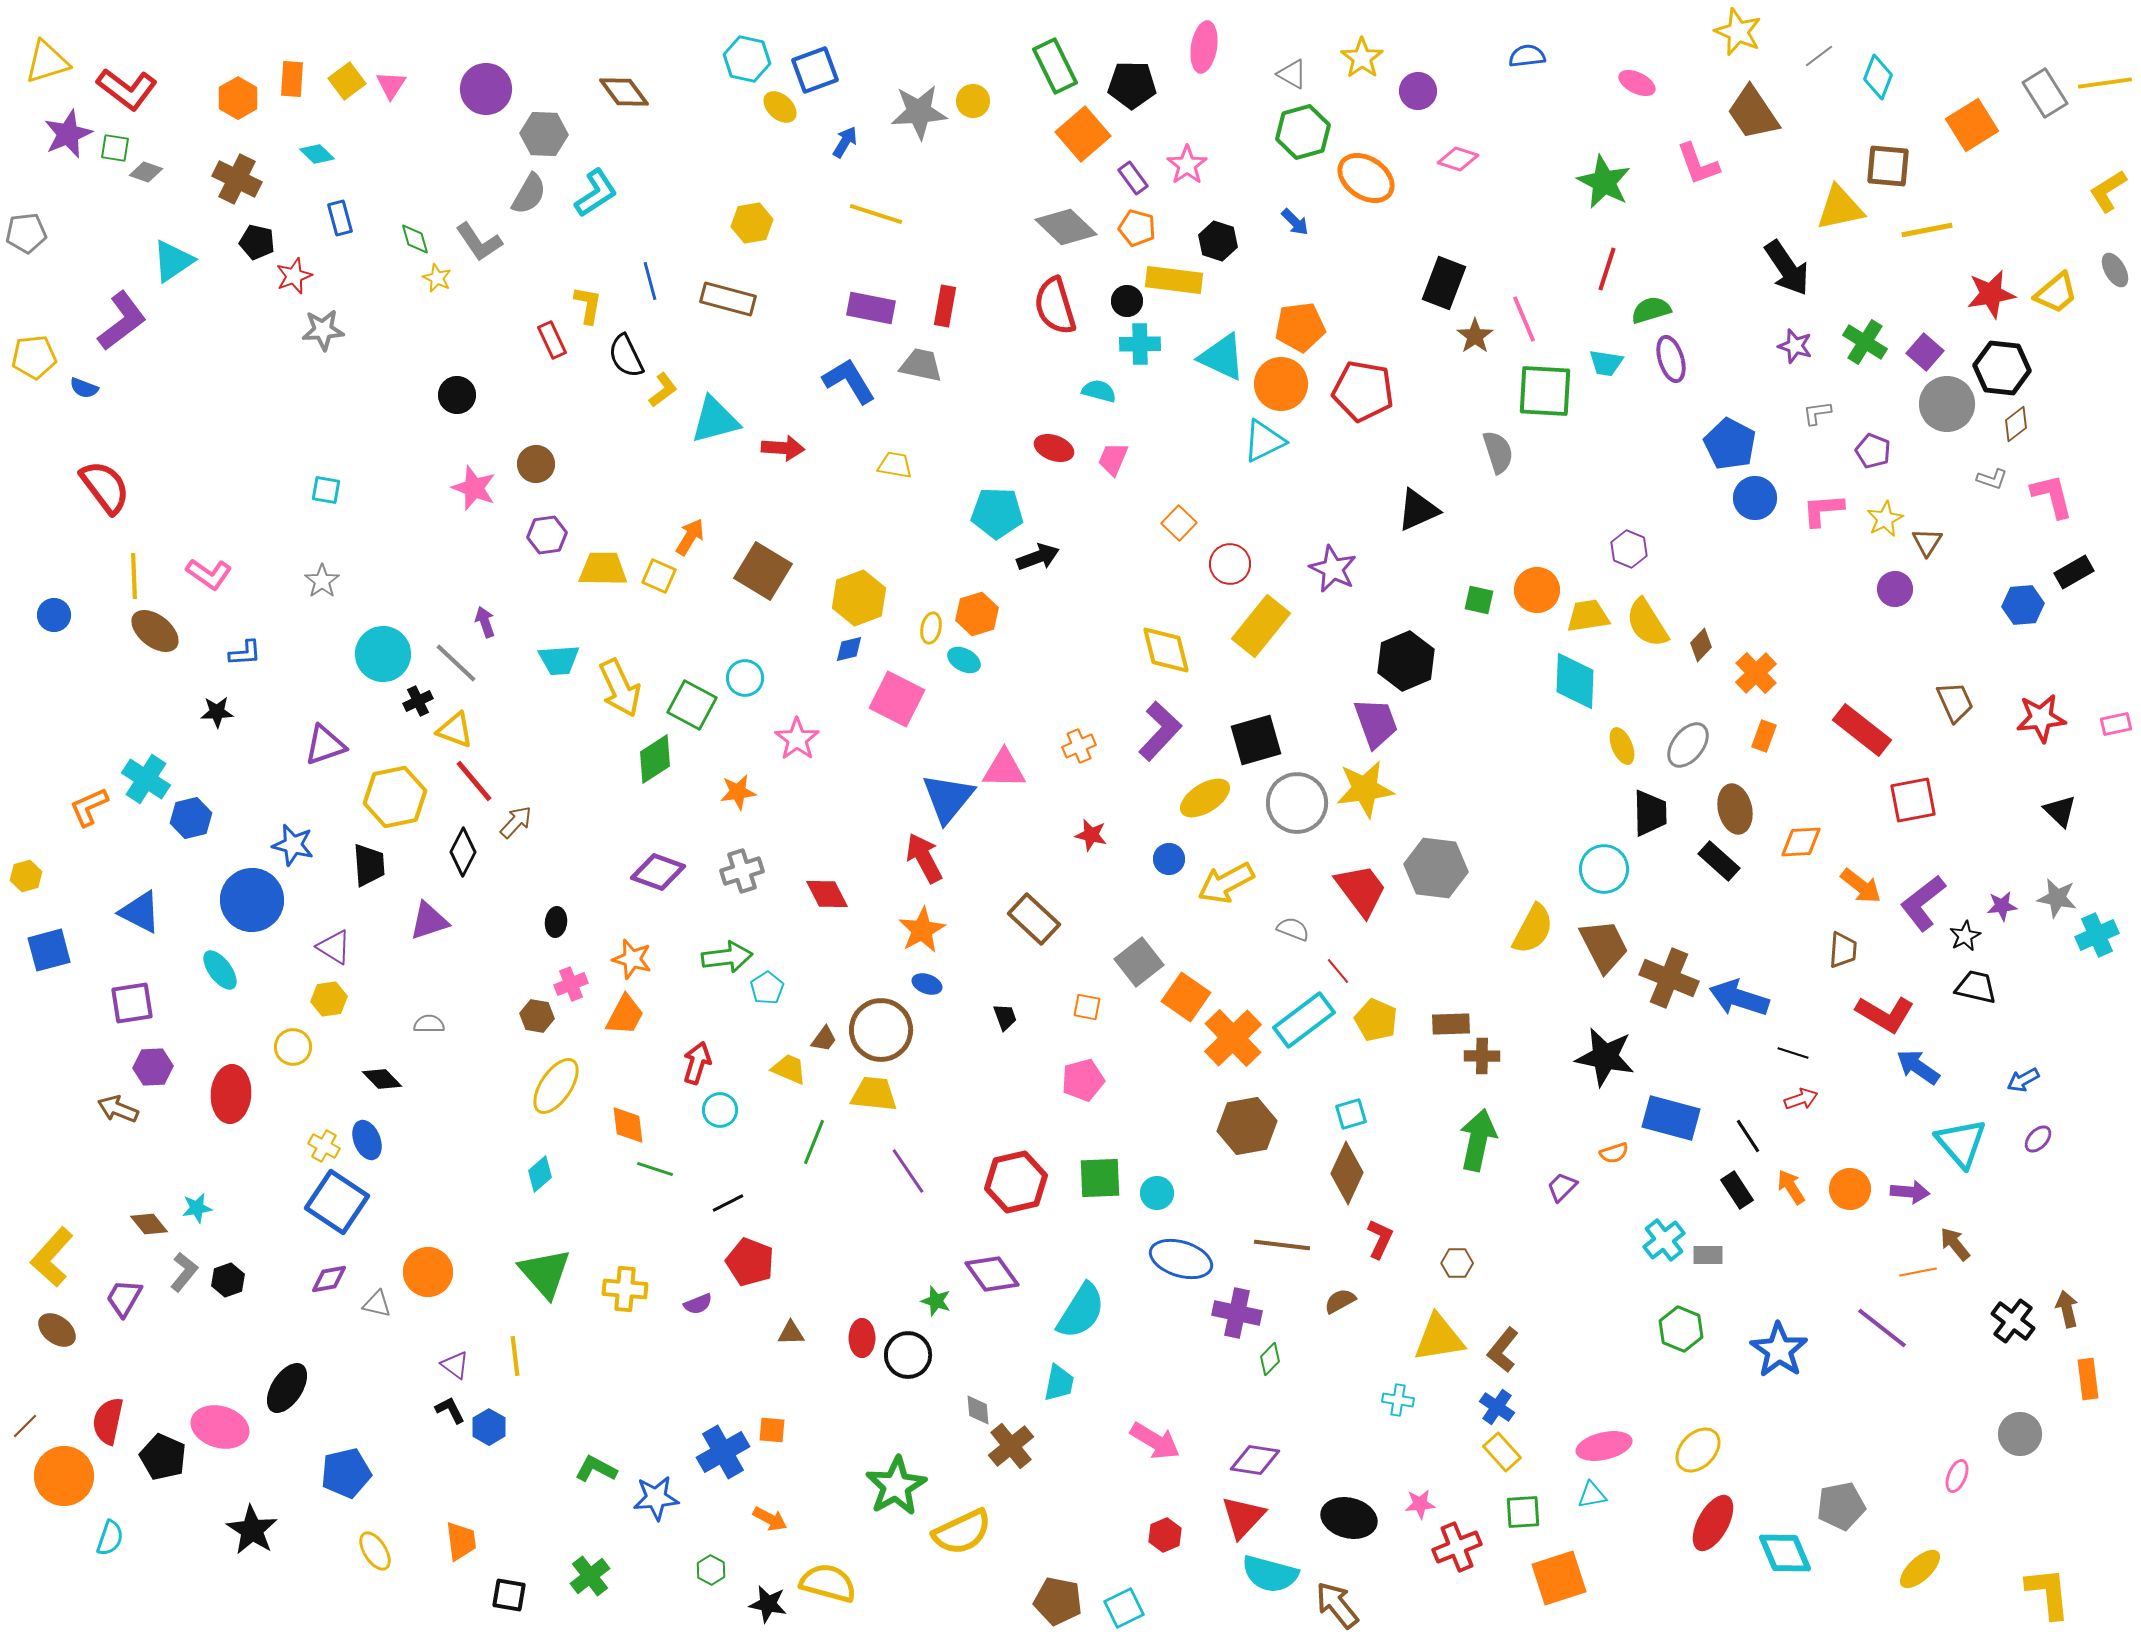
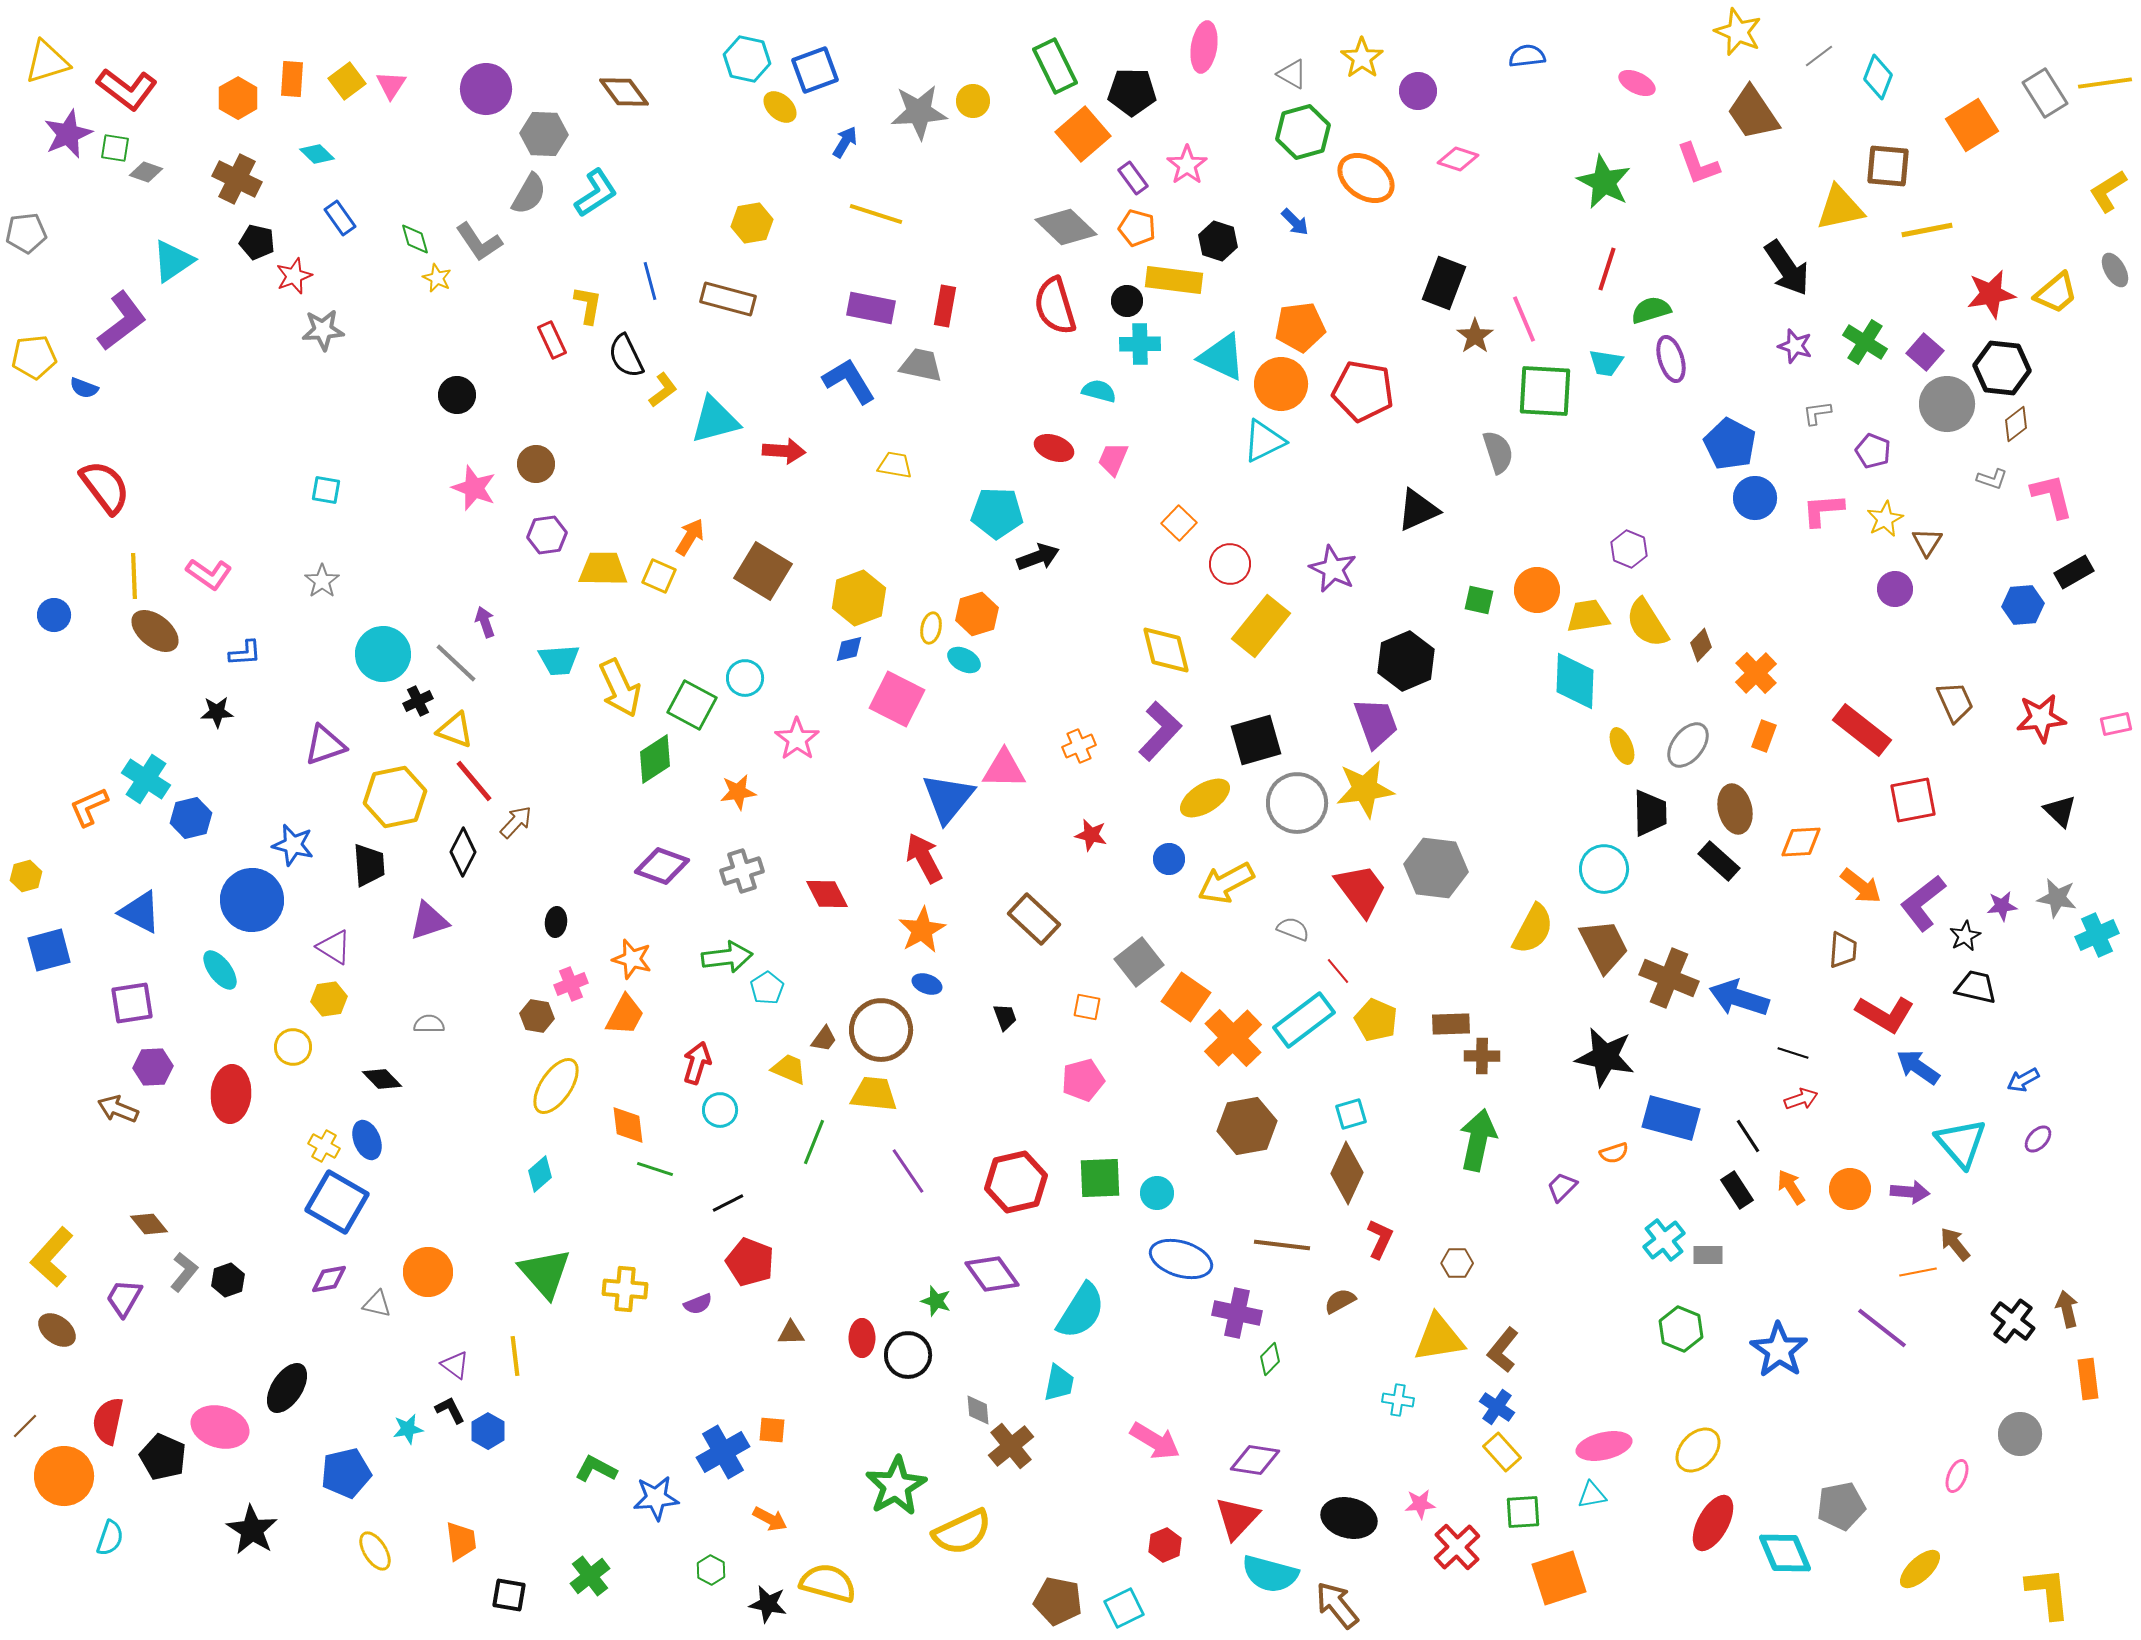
black pentagon at (1132, 85): moved 7 px down
blue rectangle at (340, 218): rotated 20 degrees counterclockwise
red arrow at (783, 448): moved 1 px right, 3 px down
purple diamond at (658, 872): moved 4 px right, 6 px up
blue square at (337, 1202): rotated 4 degrees counterclockwise
cyan star at (197, 1208): moved 211 px right, 221 px down
blue hexagon at (489, 1427): moved 1 px left, 4 px down
red triangle at (1243, 1517): moved 6 px left, 1 px down
red hexagon at (1165, 1535): moved 10 px down
red cross at (1457, 1547): rotated 21 degrees counterclockwise
